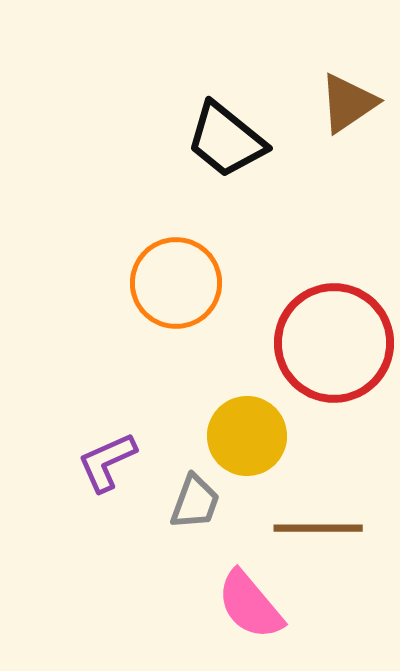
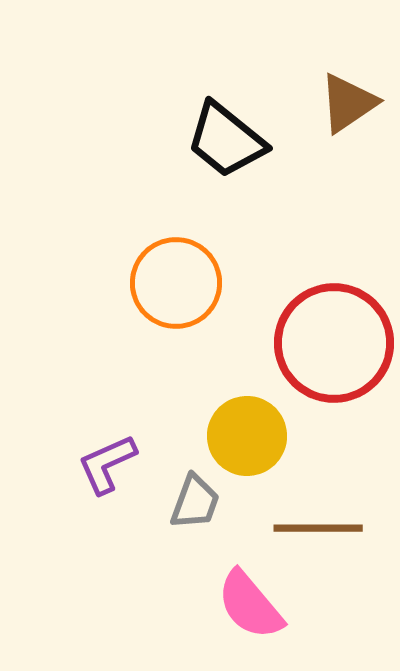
purple L-shape: moved 2 px down
